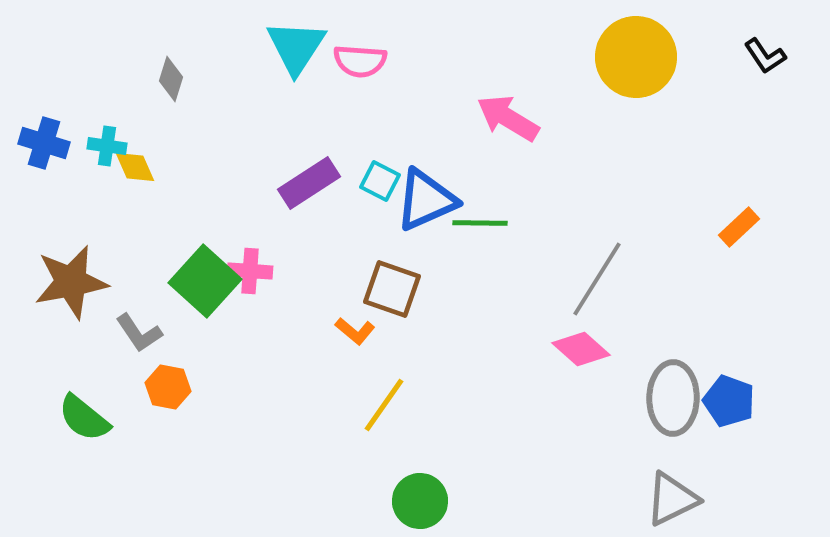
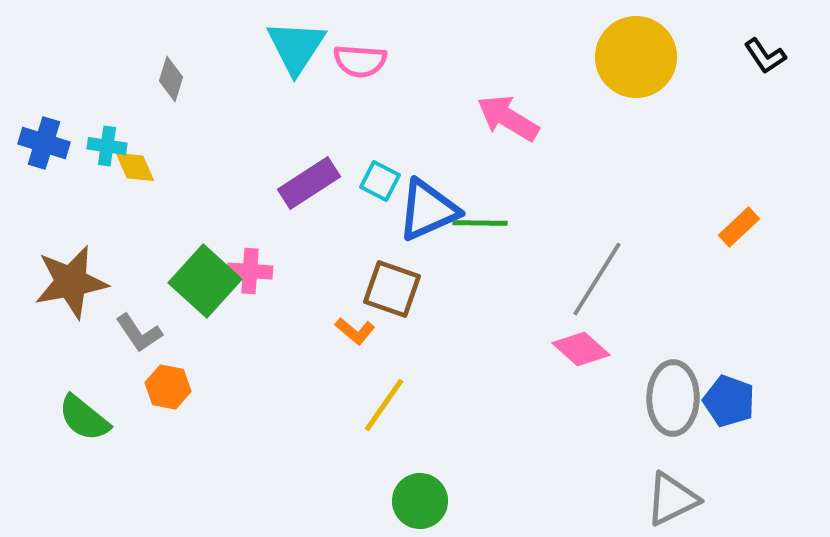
blue triangle: moved 2 px right, 10 px down
